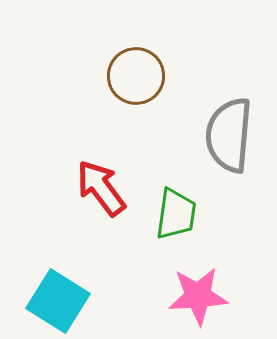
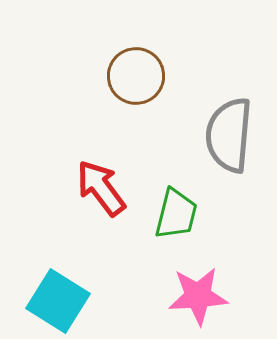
green trapezoid: rotated 6 degrees clockwise
